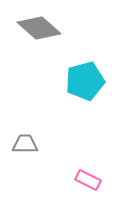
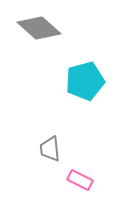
gray trapezoid: moved 25 px right, 5 px down; rotated 96 degrees counterclockwise
pink rectangle: moved 8 px left
